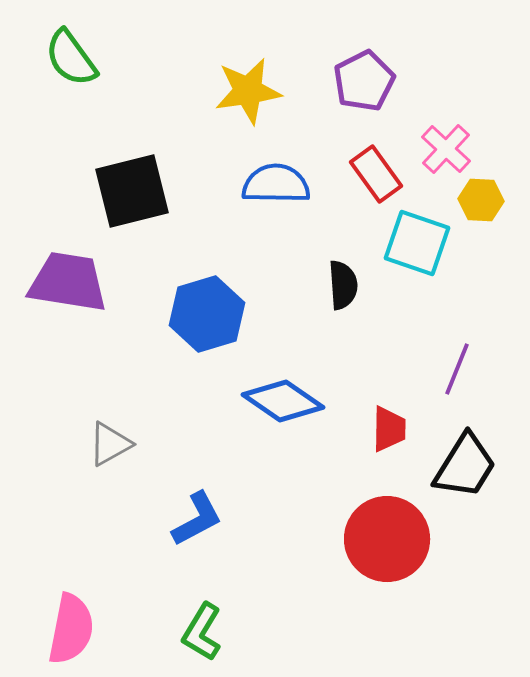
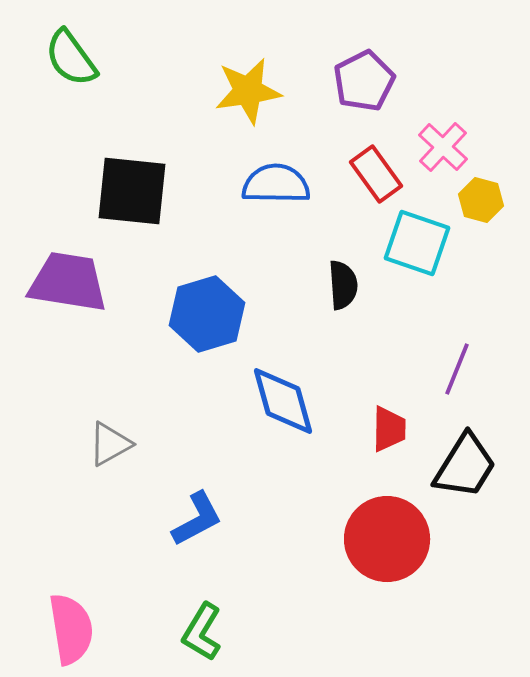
pink cross: moved 3 px left, 2 px up
black square: rotated 20 degrees clockwise
yellow hexagon: rotated 12 degrees clockwise
blue diamond: rotated 40 degrees clockwise
pink semicircle: rotated 20 degrees counterclockwise
